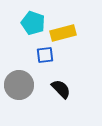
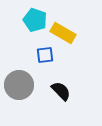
cyan pentagon: moved 2 px right, 3 px up
yellow rectangle: rotated 45 degrees clockwise
black semicircle: moved 2 px down
